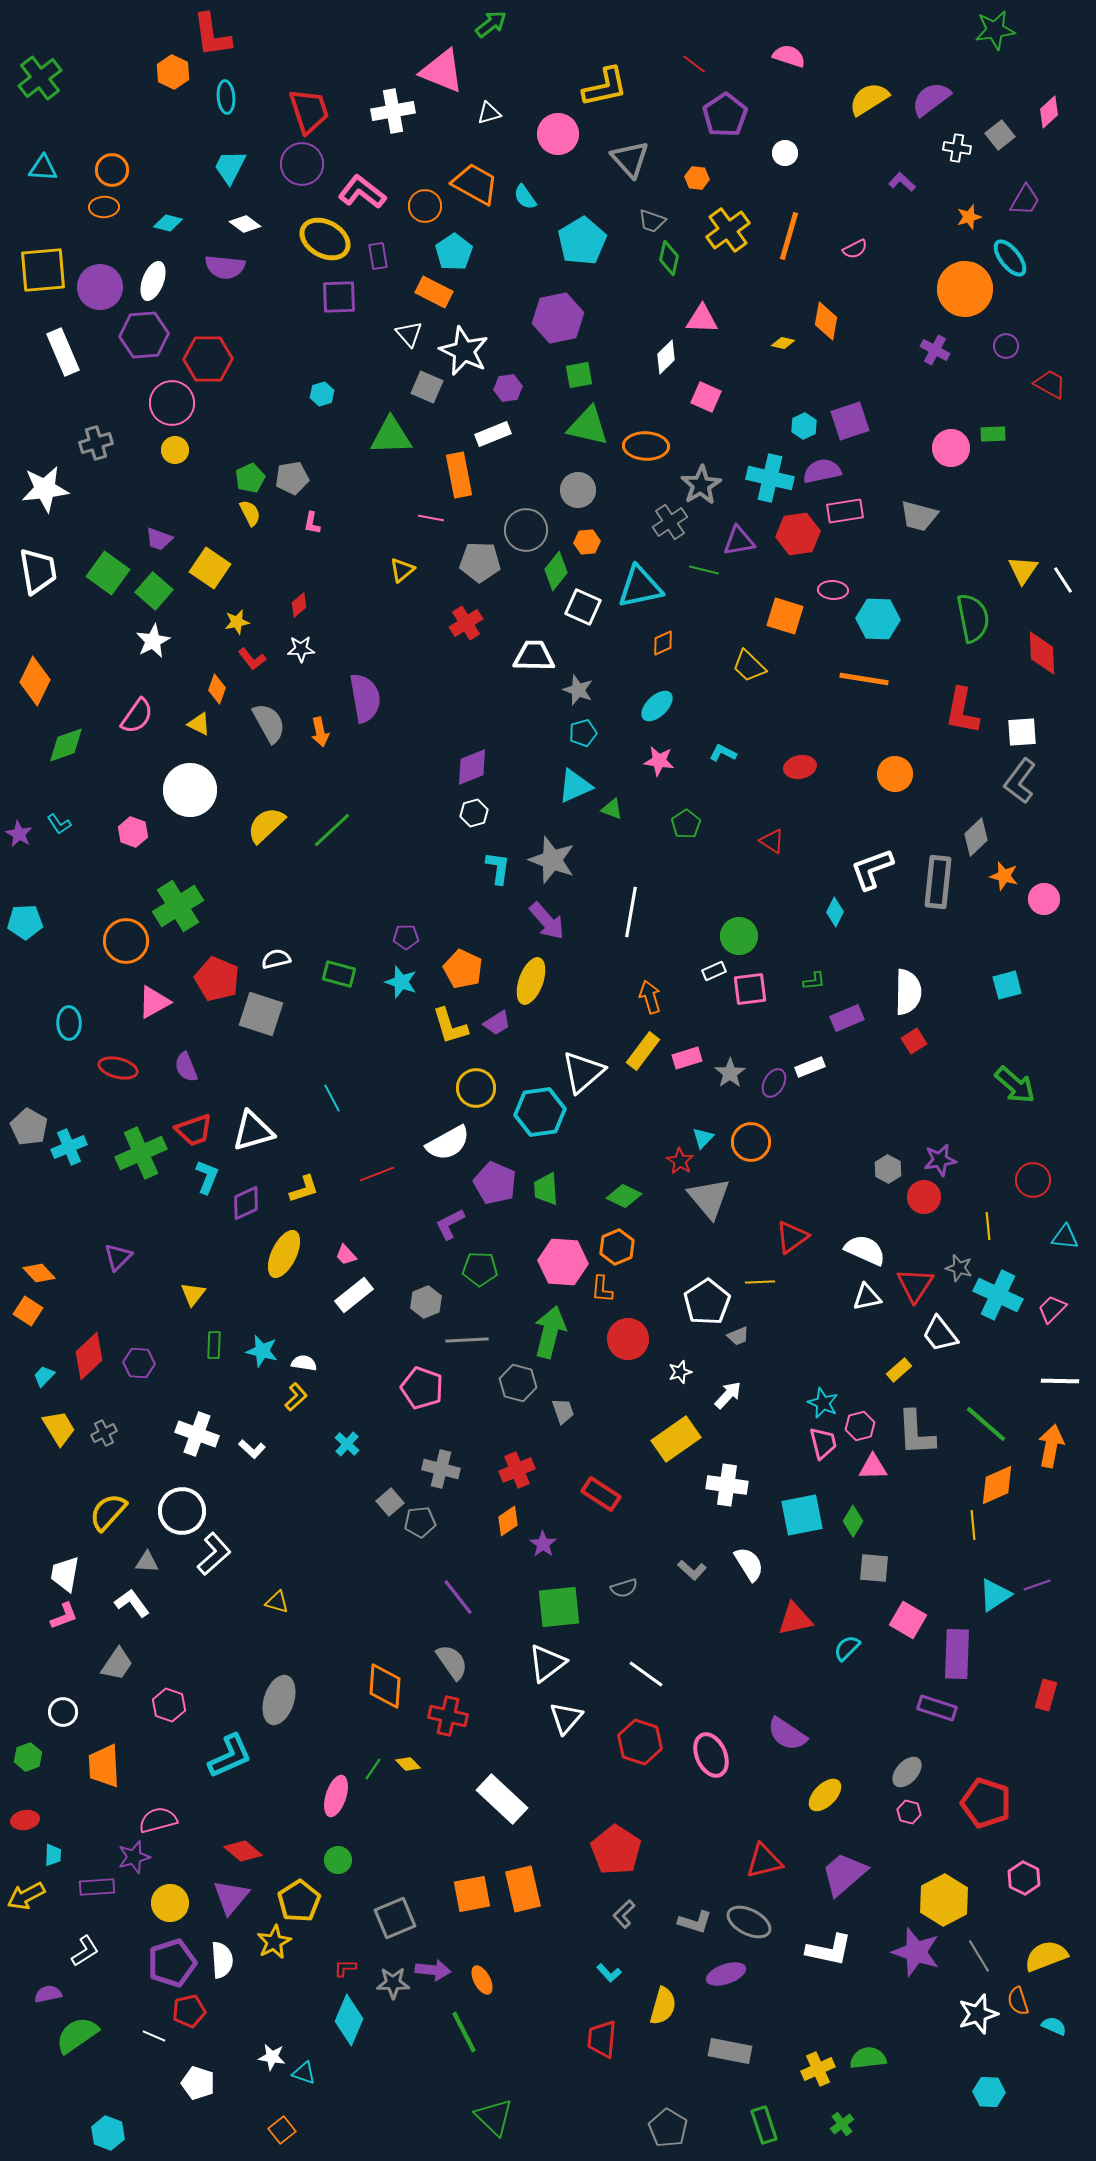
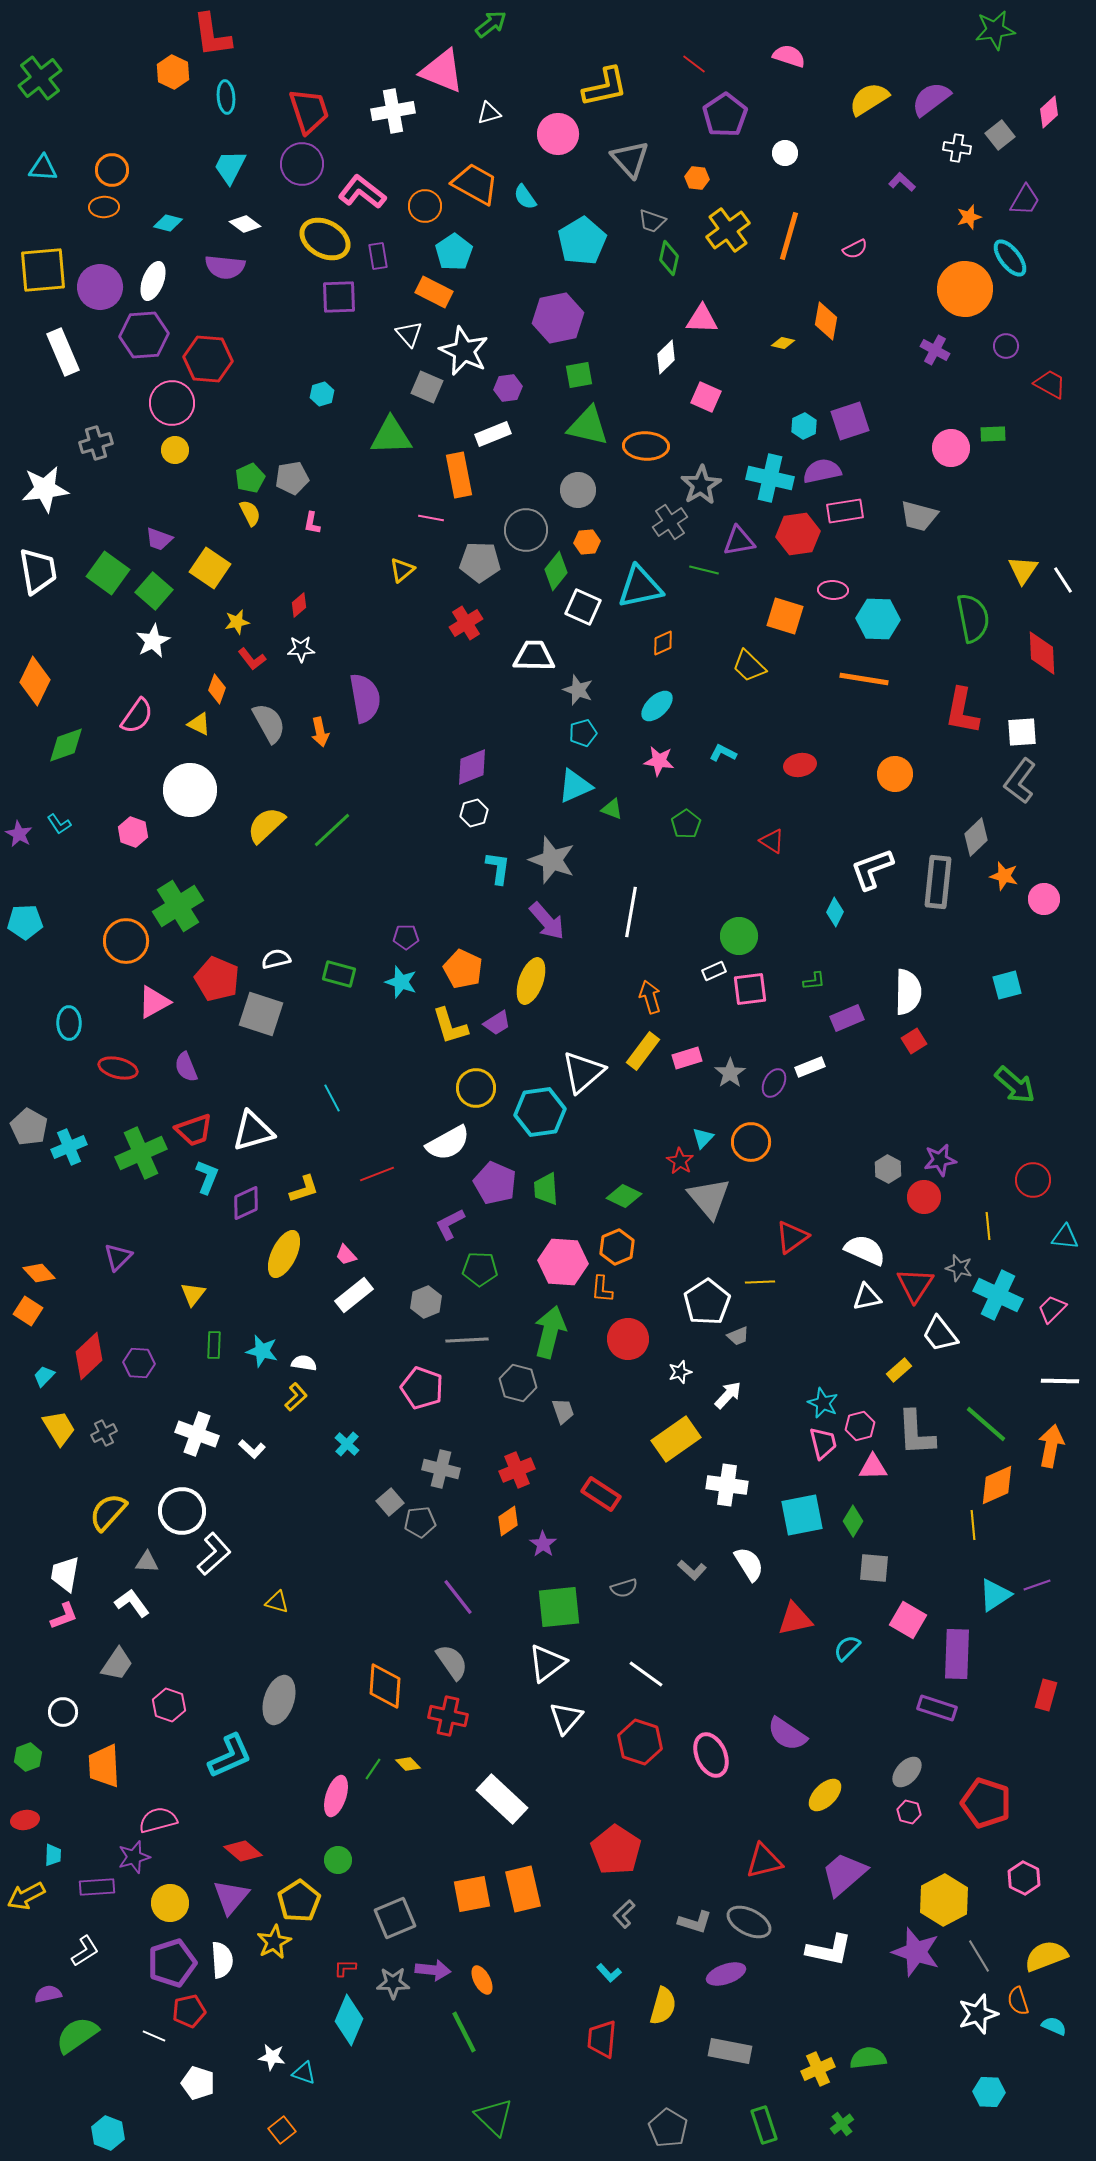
red hexagon at (208, 359): rotated 6 degrees clockwise
red ellipse at (800, 767): moved 2 px up
